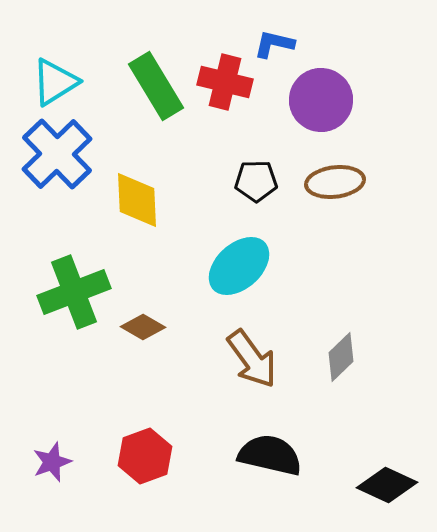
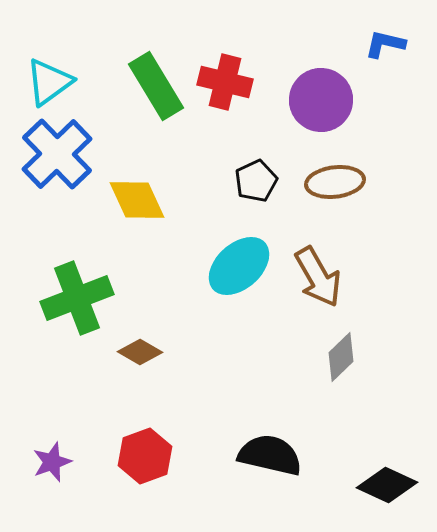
blue L-shape: moved 111 px right
cyan triangle: moved 6 px left; rotated 4 degrees counterclockwise
black pentagon: rotated 24 degrees counterclockwise
yellow diamond: rotated 22 degrees counterclockwise
green cross: moved 3 px right, 6 px down
brown diamond: moved 3 px left, 25 px down
brown arrow: moved 66 px right, 82 px up; rotated 6 degrees clockwise
